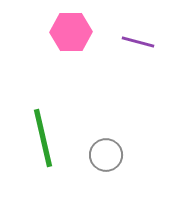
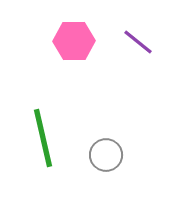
pink hexagon: moved 3 px right, 9 px down
purple line: rotated 24 degrees clockwise
